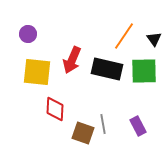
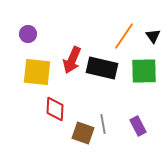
black triangle: moved 1 px left, 3 px up
black rectangle: moved 5 px left, 1 px up
